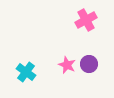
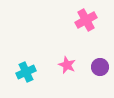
purple circle: moved 11 px right, 3 px down
cyan cross: rotated 30 degrees clockwise
